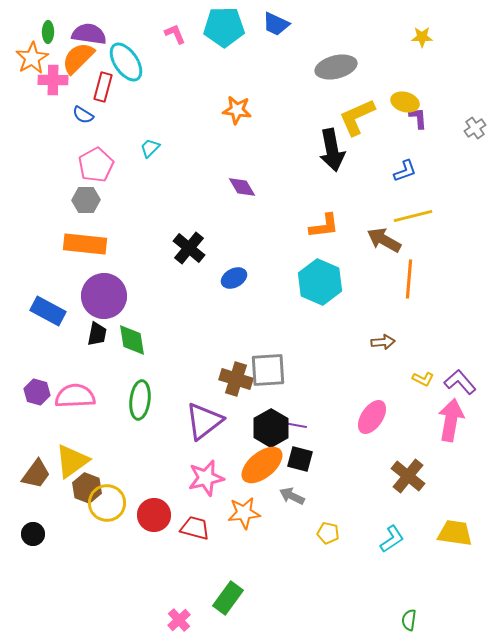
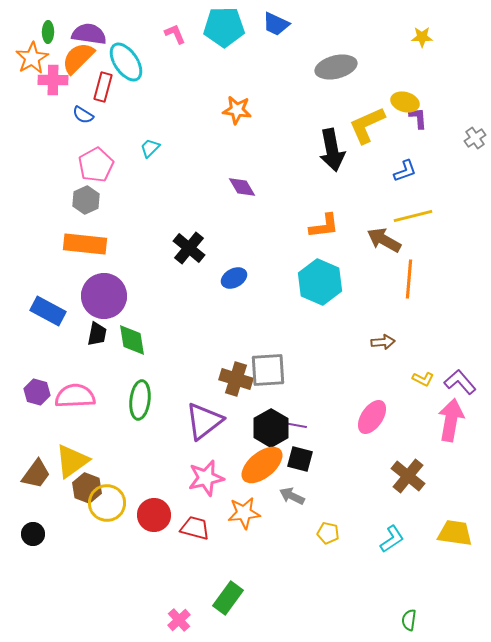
yellow L-shape at (357, 117): moved 10 px right, 8 px down
gray cross at (475, 128): moved 10 px down
gray hexagon at (86, 200): rotated 24 degrees counterclockwise
